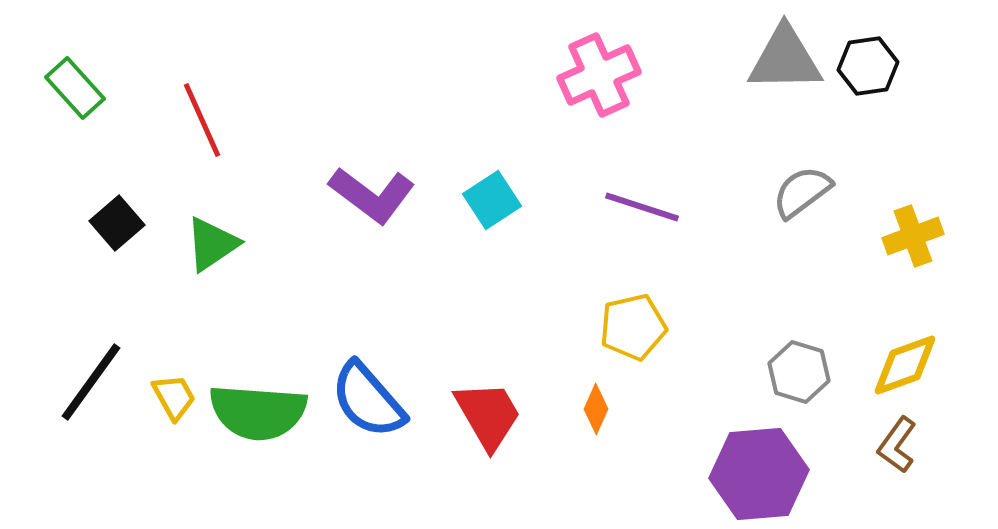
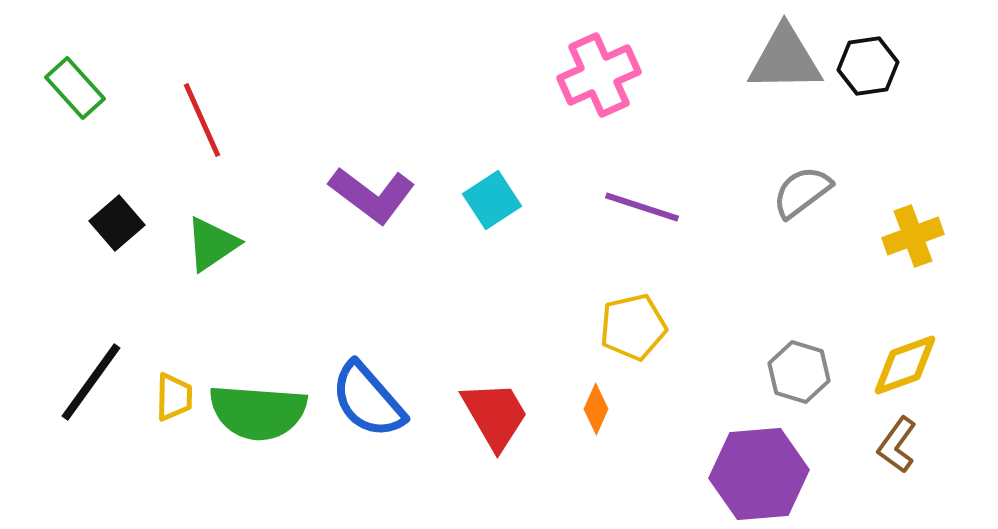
yellow trapezoid: rotated 30 degrees clockwise
red trapezoid: moved 7 px right
